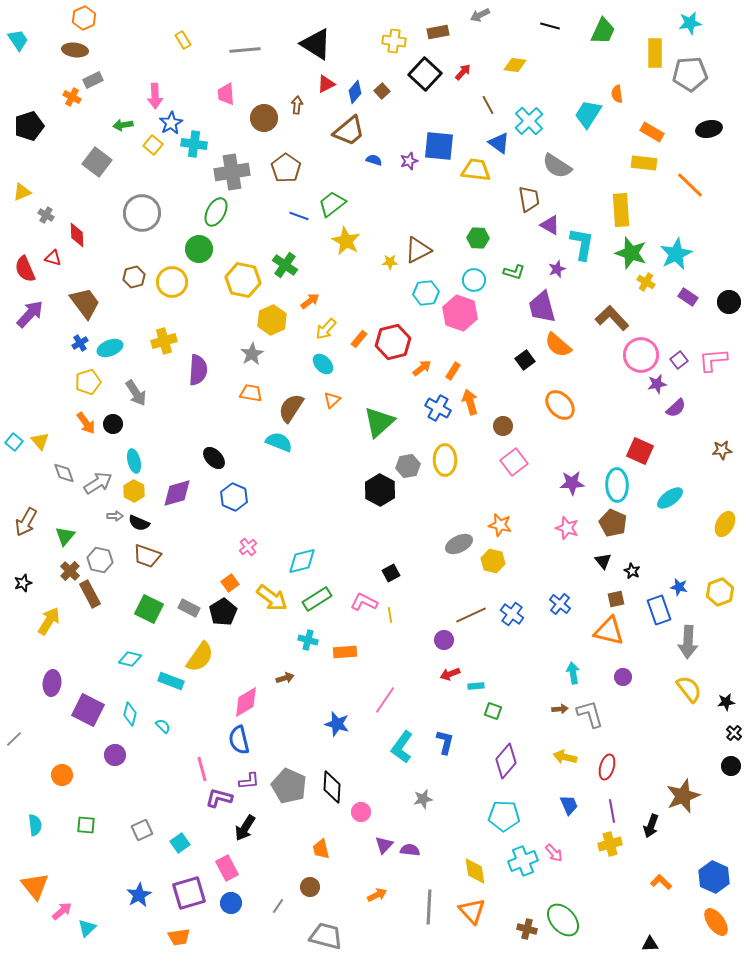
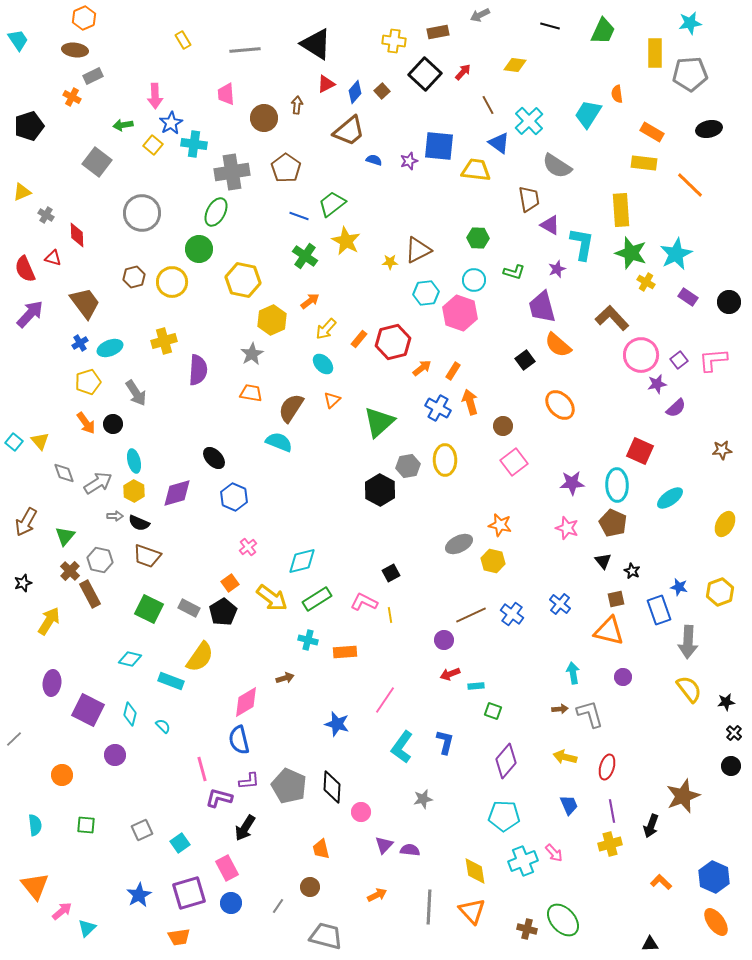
gray rectangle at (93, 80): moved 4 px up
green cross at (285, 265): moved 20 px right, 9 px up
